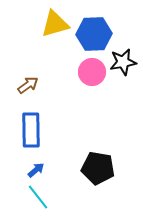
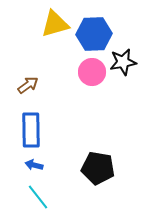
blue arrow: moved 2 px left, 5 px up; rotated 126 degrees counterclockwise
